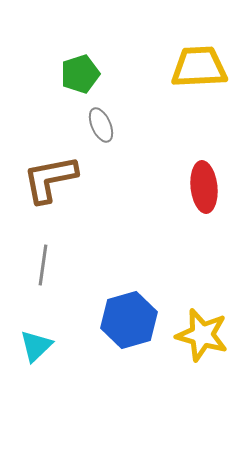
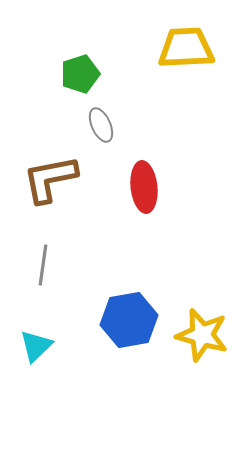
yellow trapezoid: moved 13 px left, 19 px up
red ellipse: moved 60 px left
blue hexagon: rotated 6 degrees clockwise
